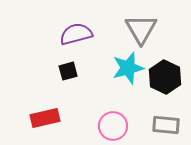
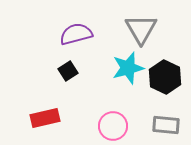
black square: rotated 18 degrees counterclockwise
